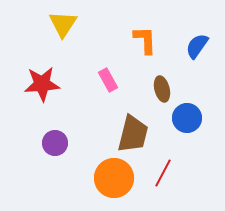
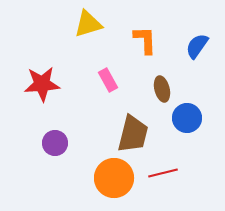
yellow triangle: moved 25 px right; rotated 40 degrees clockwise
red line: rotated 48 degrees clockwise
